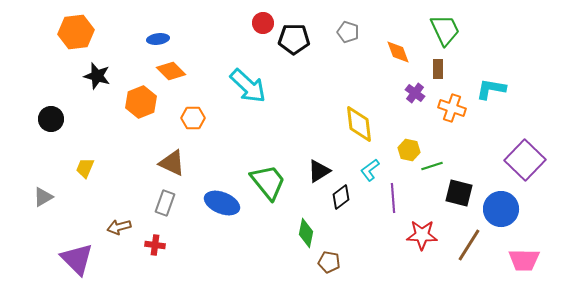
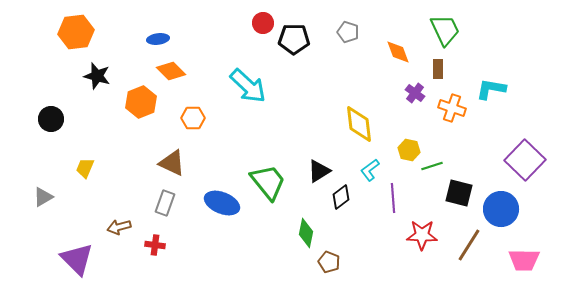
brown pentagon at (329, 262): rotated 10 degrees clockwise
